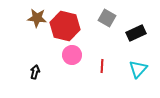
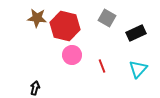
red line: rotated 24 degrees counterclockwise
black arrow: moved 16 px down
